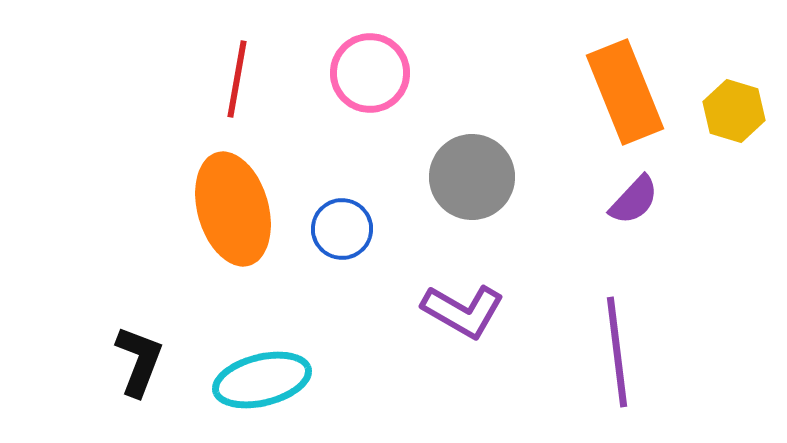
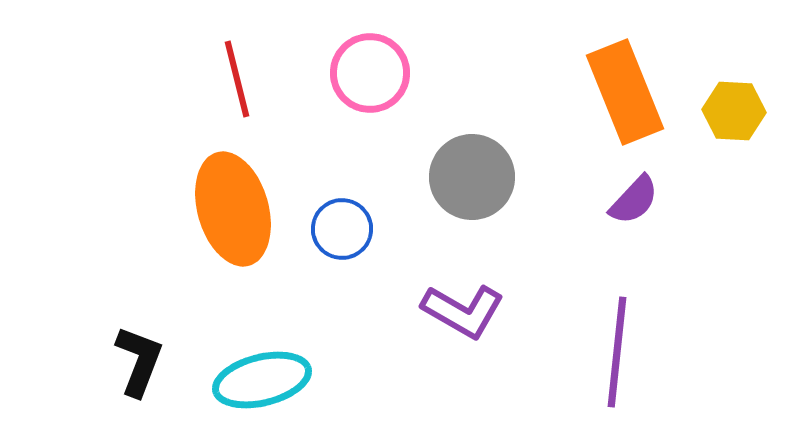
red line: rotated 24 degrees counterclockwise
yellow hexagon: rotated 14 degrees counterclockwise
purple line: rotated 13 degrees clockwise
